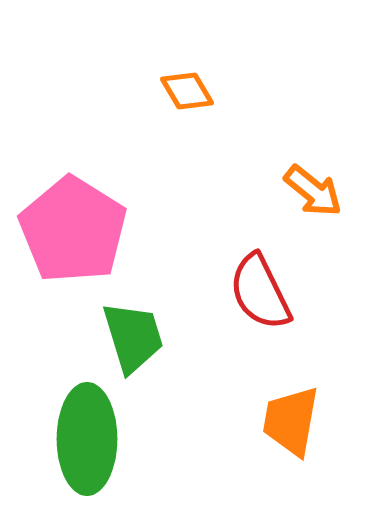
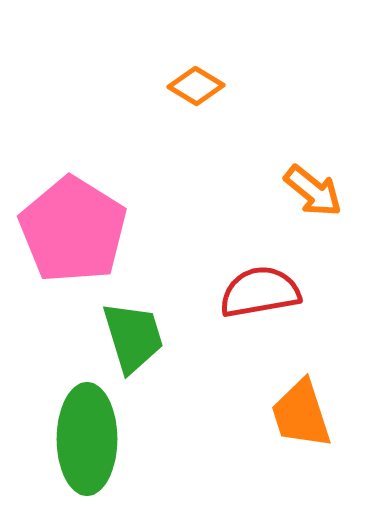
orange diamond: moved 9 px right, 5 px up; rotated 28 degrees counterclockwise
red semicircle: rotated 106 degrees clockwise
orange trapezoid: moved 10 px right, 7 px up; rotated 28 degrees counterclockwise
